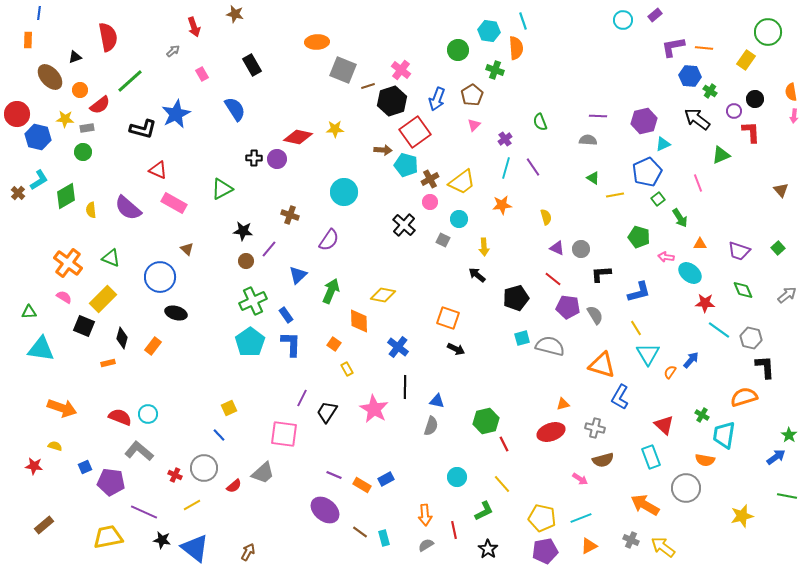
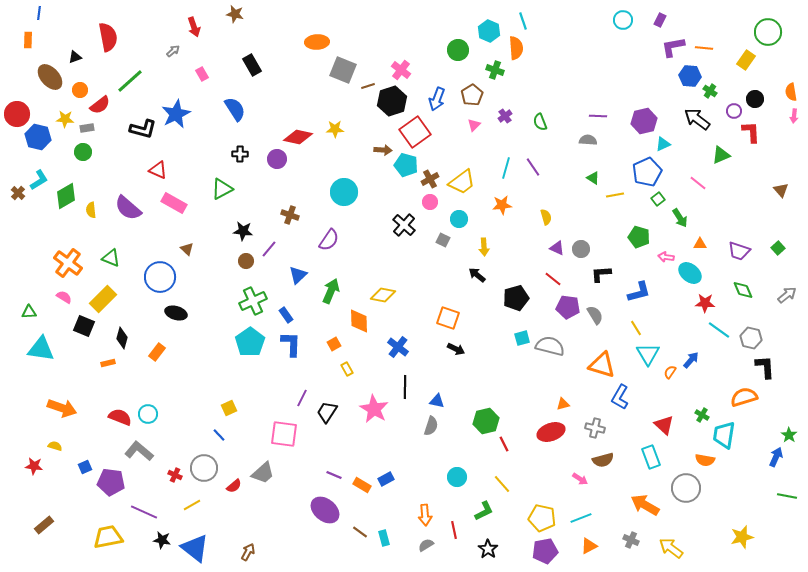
purple rectangle at (655, 15): moved 5 px right, 5 px down; rotated 24 degrees counterclockwise
cyan hexagon at (489, 31): rotated 15 degrees clockwise
purple cross at (505, 139): moved 23 px up
black cross at (254, 158): moved 14 px left, 4 px up
pink line at (698, 183): rotated 30 degrees counterclockwise
orange square at (334, 344): rotated 24 degrees clockwise
orange rectangle at (153, 346): moved 4 px right, 6 px down
blue arrow at (776, 457): rotated 30 degrees counterclockwise
yellow star at (742, 516): moved 21 px down
yellow arrow at (663, 547): moved 8 px right, 1 px down
